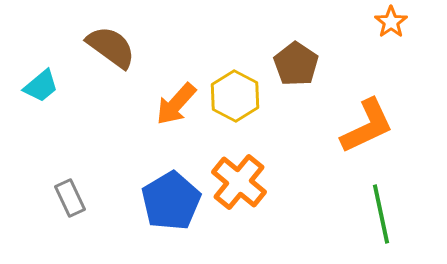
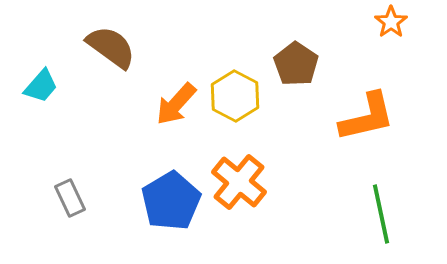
cyan trapezoid: rotated 9 degrees counterclockwise
orange L-shape: moved 9 px up; rotated 12 degrees clockwise
